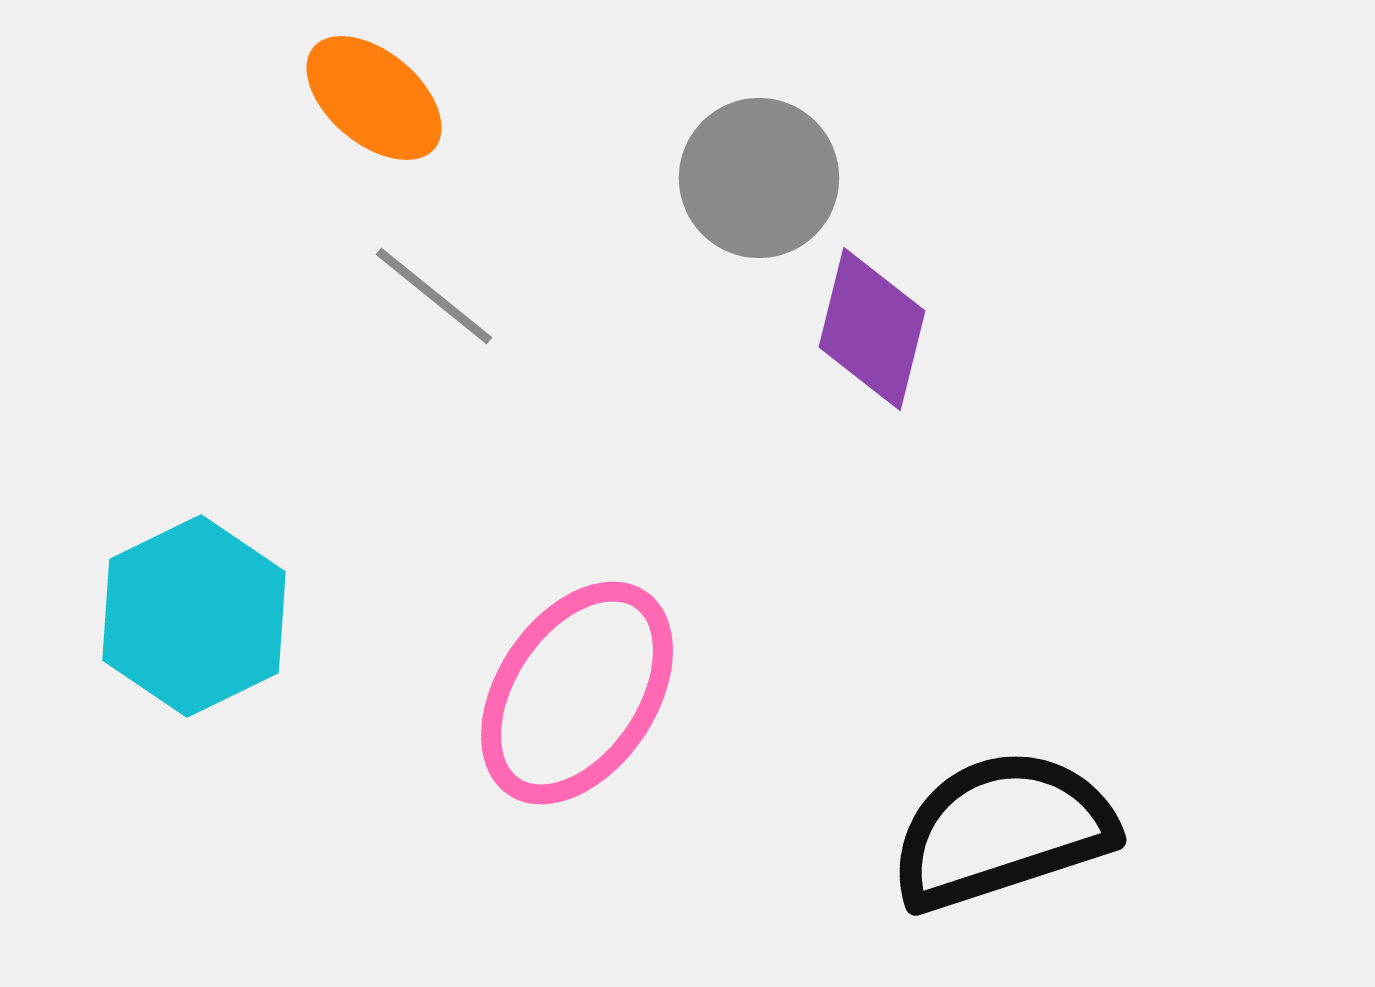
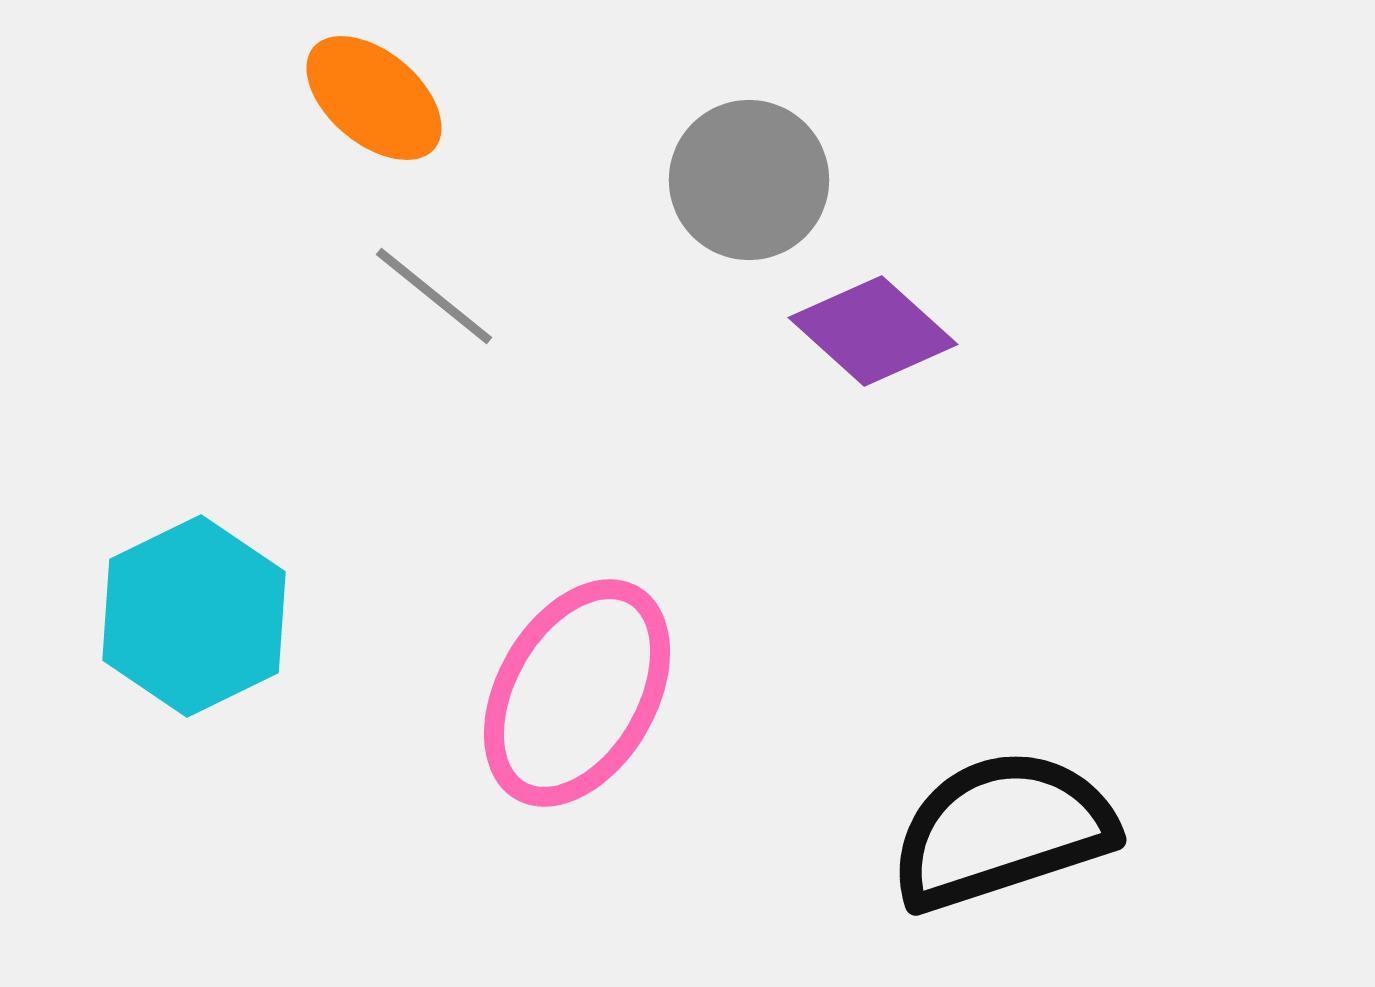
gray circle: moved 10 px left, 2 px down
purple diamond: moved 1 px right, 2 px down; rotated 62 degrees counterclockwise
pink ellipse: rotated 4 degrees counterclockwise
